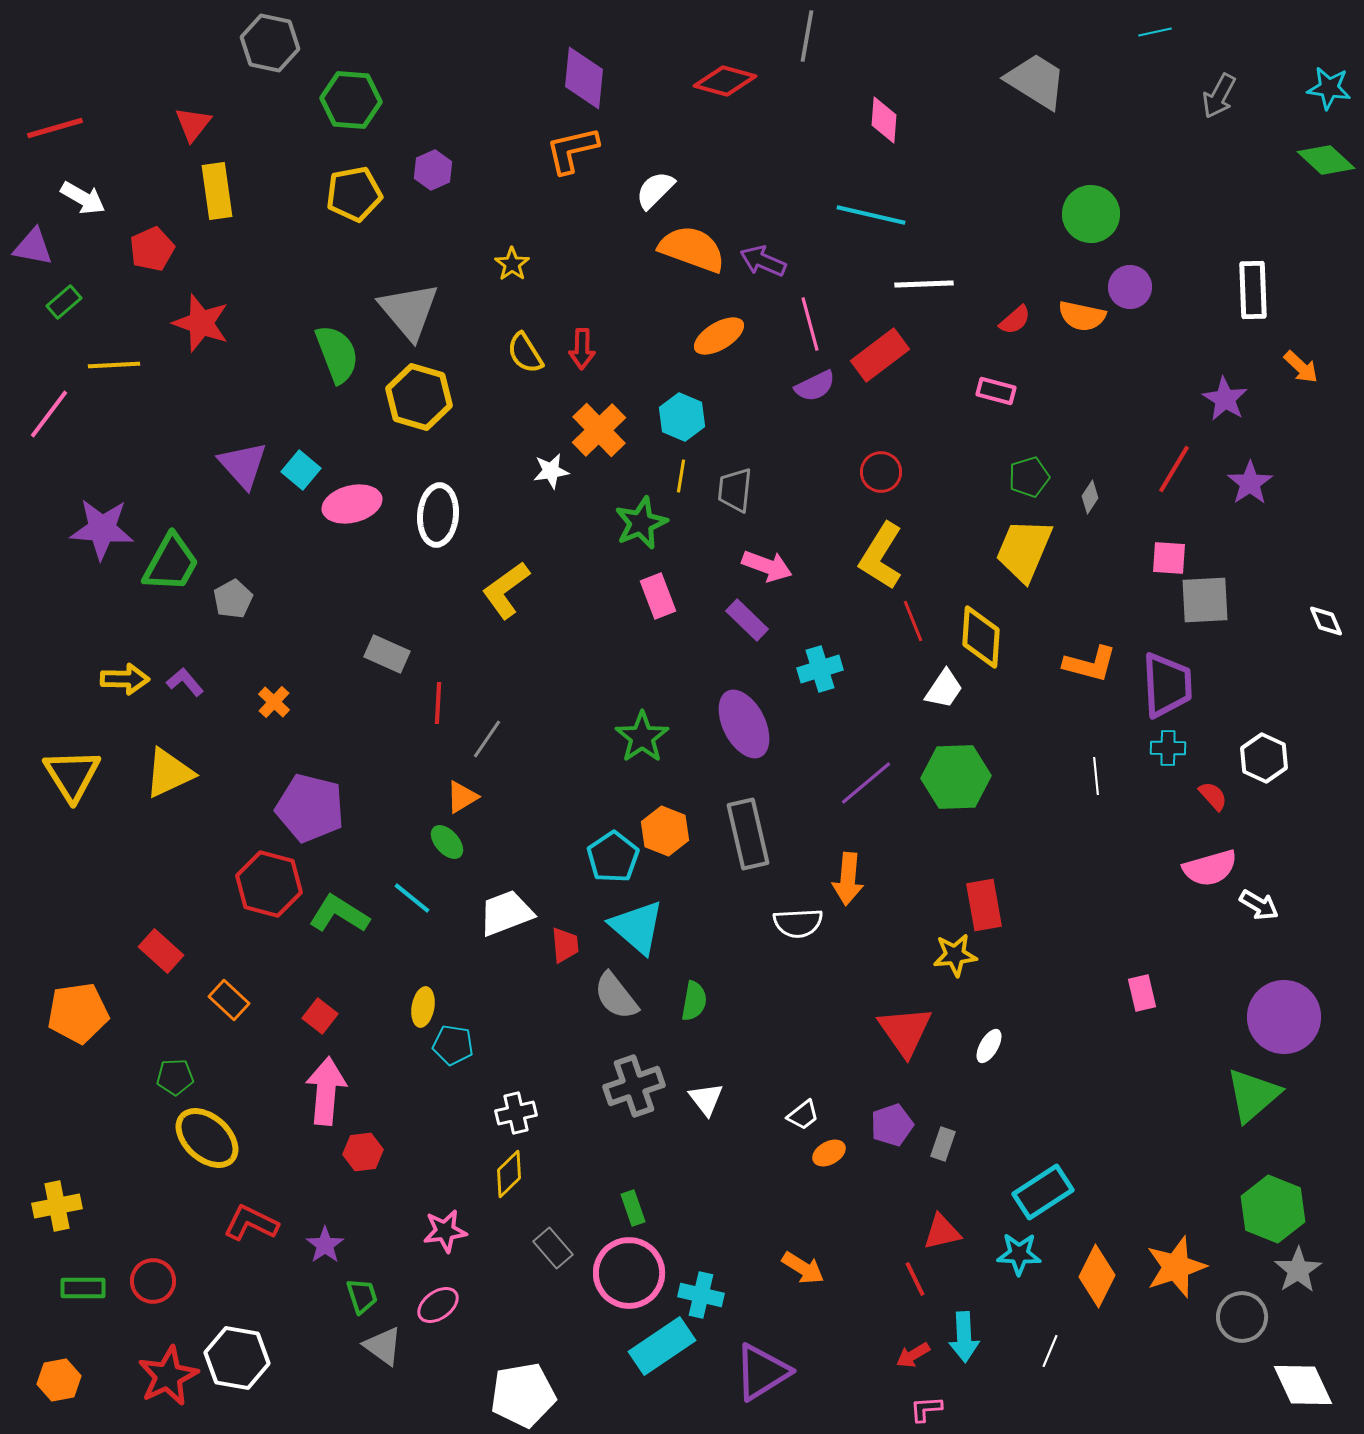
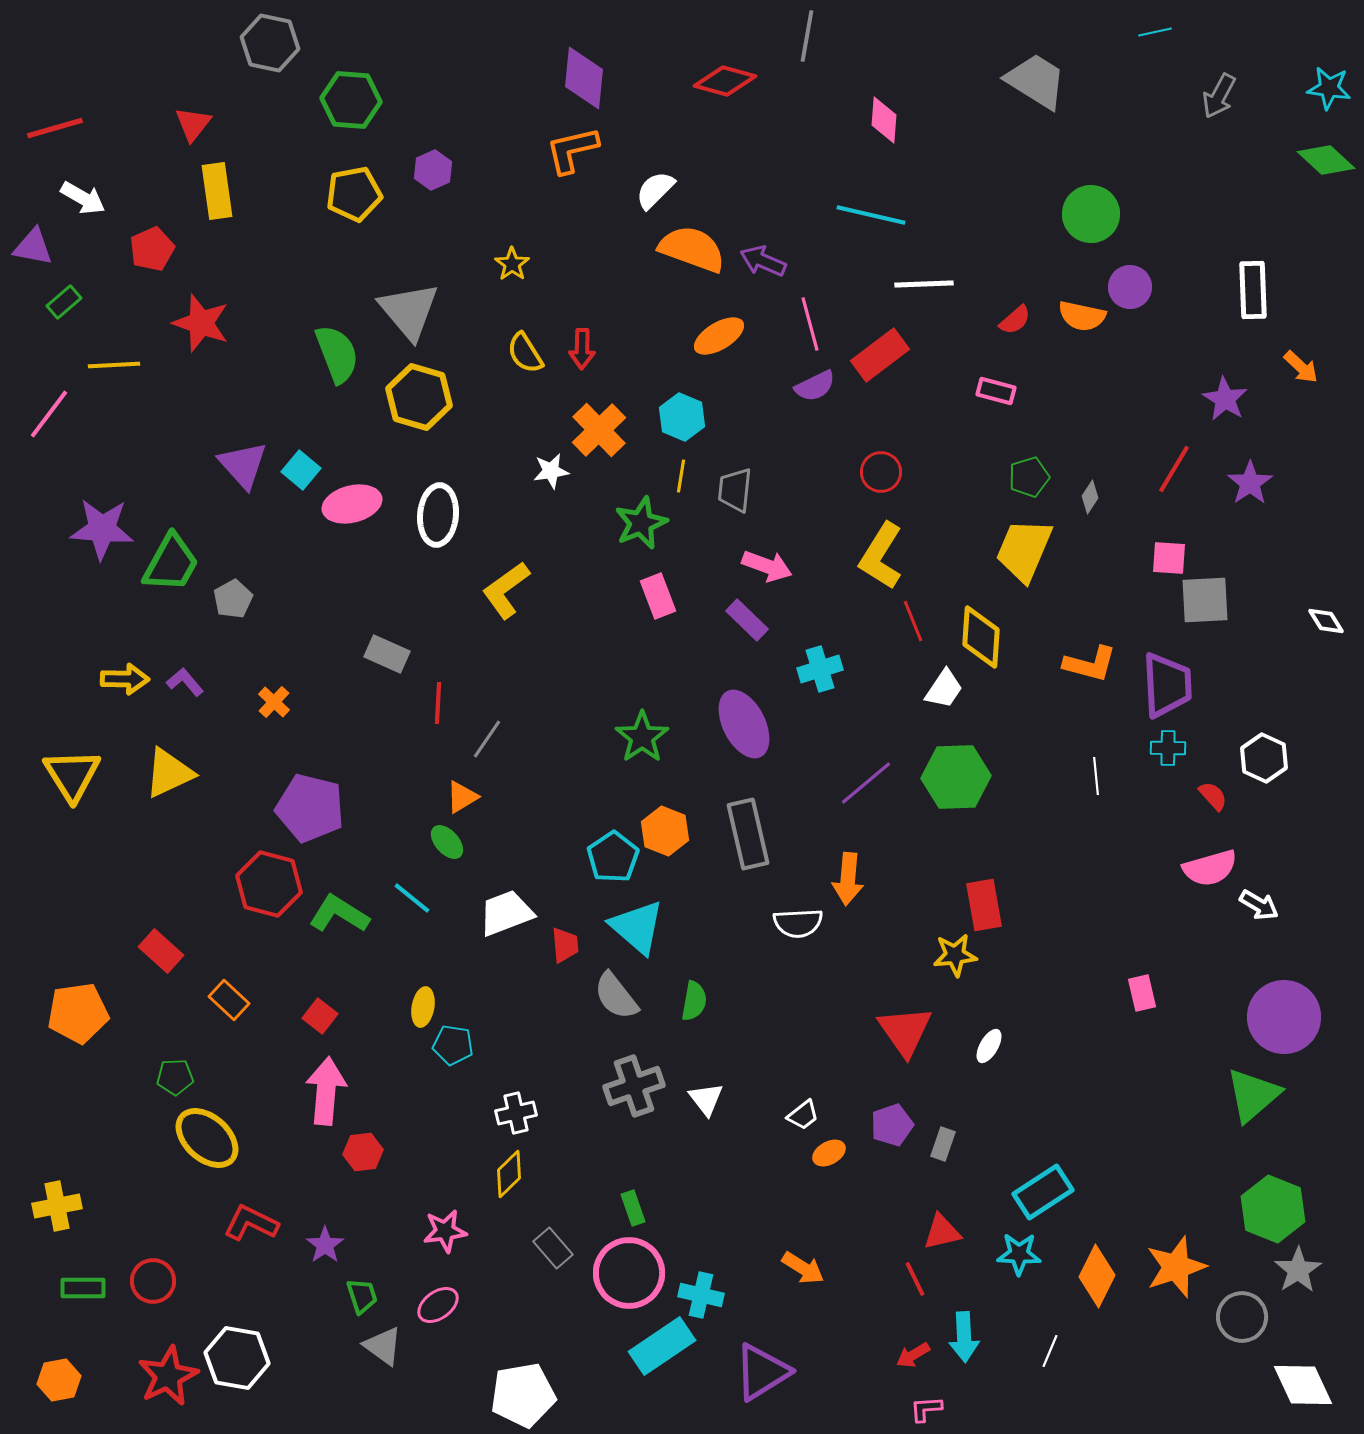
white diamond at (1326, 621): rotated 9 degrees counterclockwise
